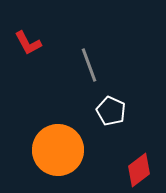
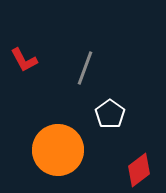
red L-shape: moved 4 px left, 17 px down
gray line: moved 4 px left, 3 px down; rotated 40 degrees clockwise
white pentagon: moved 1 px left, 3 px down; rotated 12 degrees clockwise
